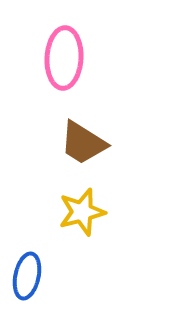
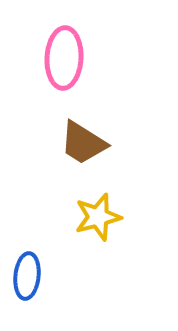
yellow star: moved 16 px right, 5 px down
blue ellipse: rotated 6 degrees counterclockwise
